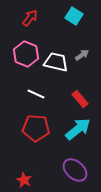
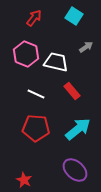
red arrow: moved 4 px right
gray arrow: moved 4 px right, 8 px up
red rectangle: moved 8 px left, 8 px up
